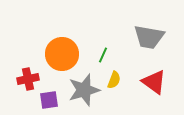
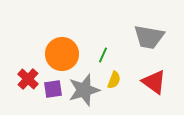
red cross: rotated 35 degrees counterclockwise
purple square: moved 4 px right, 11 px up
